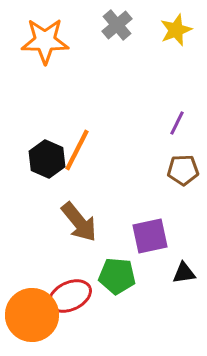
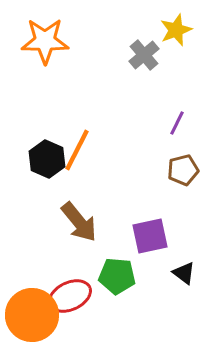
gray cross: moved 27 px right, 30 px down
brown pentagon: rotated 12 degrees counterclockwise
black triangle: rotated 45 degrees clockwise
